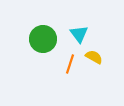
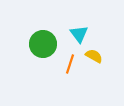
green circle: moved 5 px down
yellow semicircle: moved 1 px up
